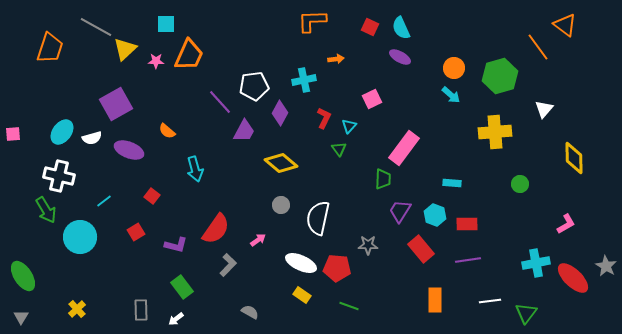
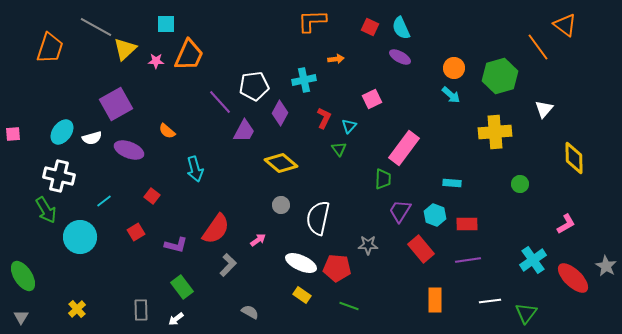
cyan cross at (536, 263): moved 3 px left, 3 px up; rotated 24 degrees counterclockwise
